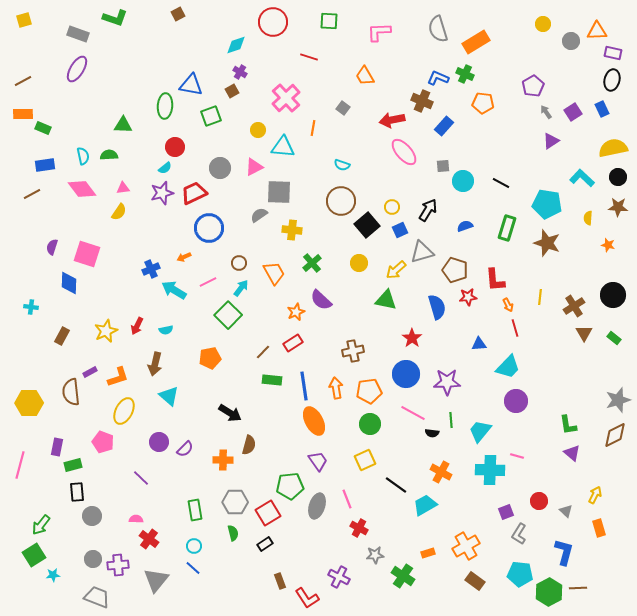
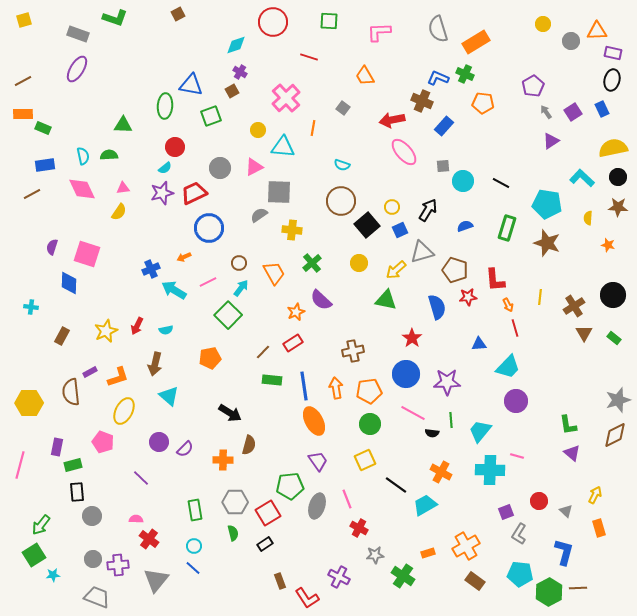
pink diamond at (82, 189): rotated 12 degrees clockwise
